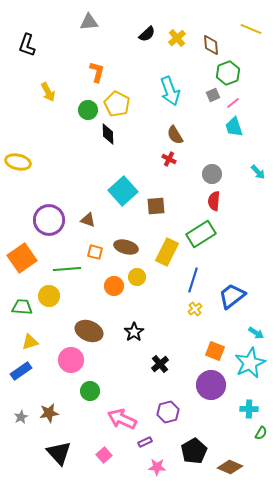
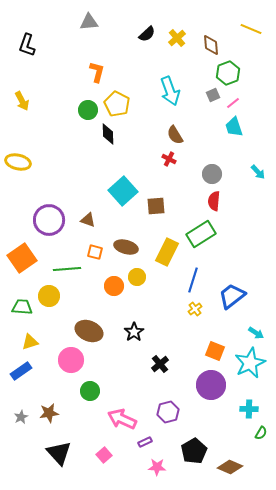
yellow arrow at (48, 92): moved 26 px left, 9 px down
